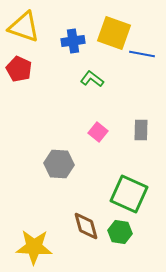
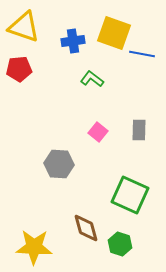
red pentagon: rotated 30 degrees counterclockwise
gray rectangle: moved 2 px left
green square: moved 1 px right, 1 px down
brown diamond: moved 2 px down
green hexagon: moved 12 px down; rotated 10 degrees clockwise
